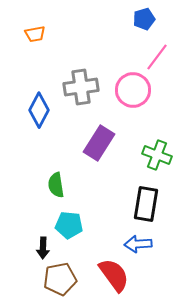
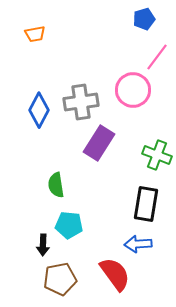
gray cross: moved 15 px down
black arrow: moved 3 px up
red semicircle: moved 1 px right, 1 px up
